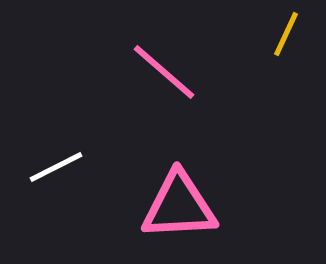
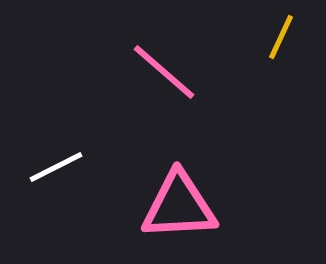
yellow line: moved 5 px left, 3 px down
